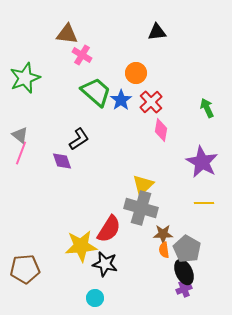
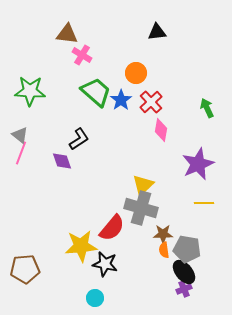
green star: moved 5 px right, 13 px down; rotated 24 degrees clockwise
purple star: moved 4 px left, 2 px down; rotated 20 degrees clockwise
red semicircle: moved 3 px right, 1 px up; rotated 8 degrees clockwise
gray pentagon: rotated 20 degrees counterclockwise
black ellipse: rotated 15 degrees counterclockwise
